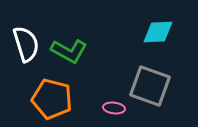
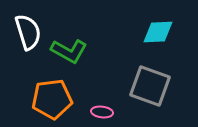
white semicircle: moved 2 px right, 12 px up
orange pentagon: rotated 21 degrees counterclockwise
pink ellipse: moved 12 px left, 4 px down
